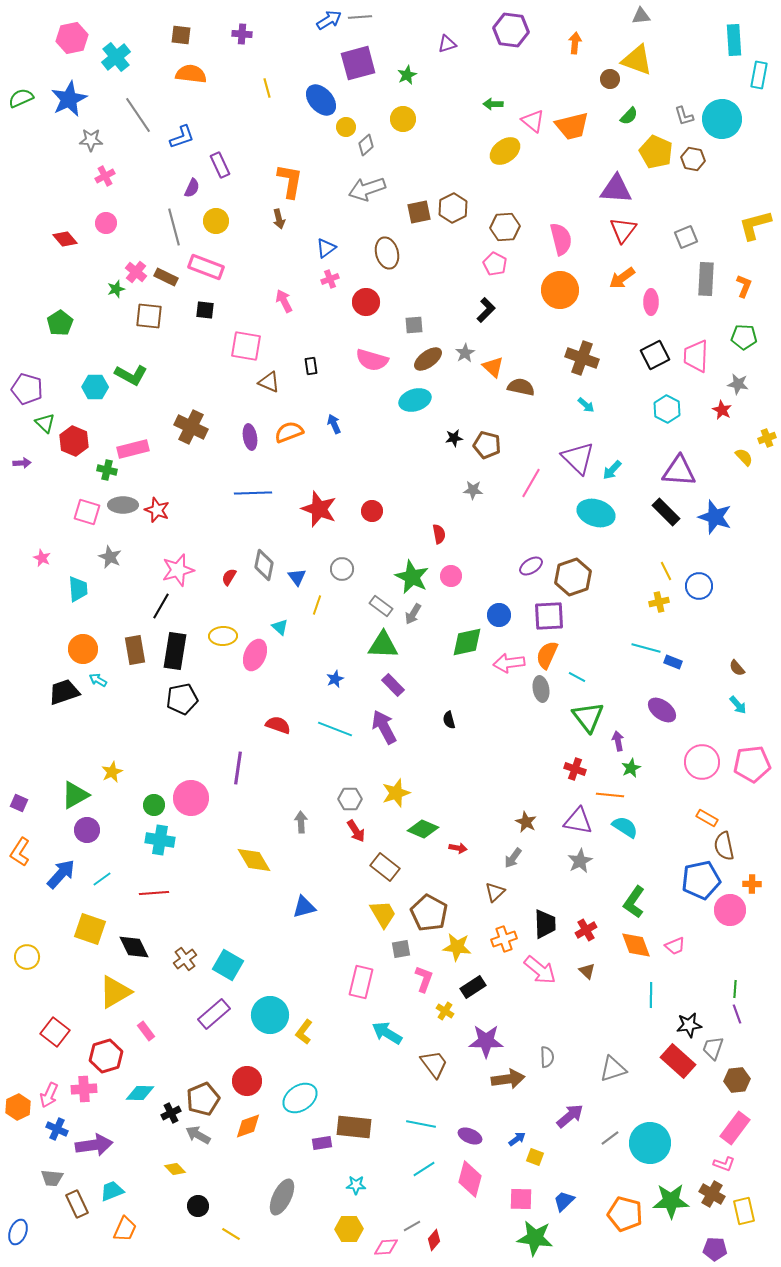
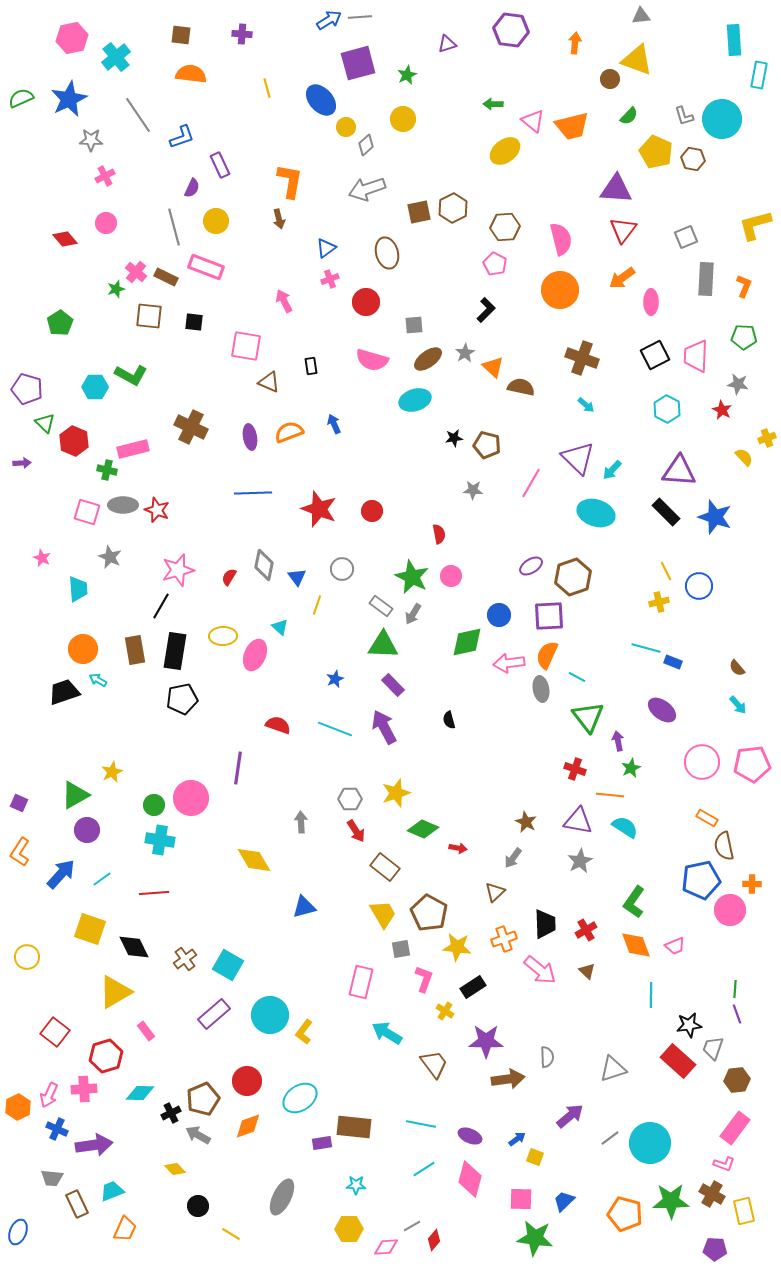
black square at (205, 310): moved 11 px left, 12 px down
